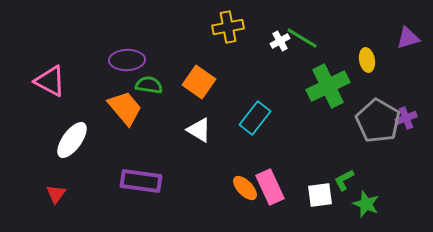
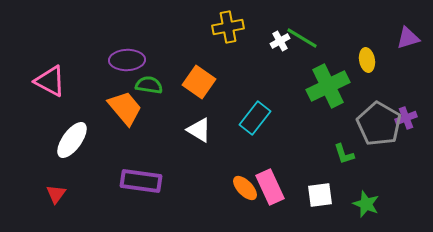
gray pentagon: moved 1 px right, 3 px down
green L-shape: moved 26 px up; rotated 80 degrees counterclockwise
